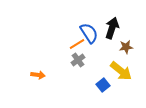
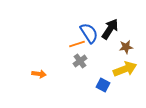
black arrow: moved 2 px left, 1 px down; rotated 15 degrees clockwise
orange line: rotated 14 degrees clockwise
gray cross: moved 2 px right, 1 px down
yellow arrow: moved 4 px right, 2 px up; rotated 60 degrees counterclockwise
orange arrow: moved 1 px right, 1 px up
blue square: rotated 24 degrees counterclockwise
